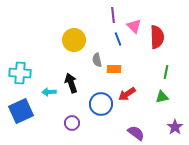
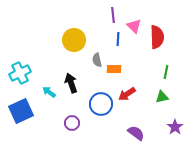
blue line: rotated 24 degrees clockwise
cyan cross: rotated 30 degrees counterclockwise
cyan arrow: rotated 40 degrees clockwise
